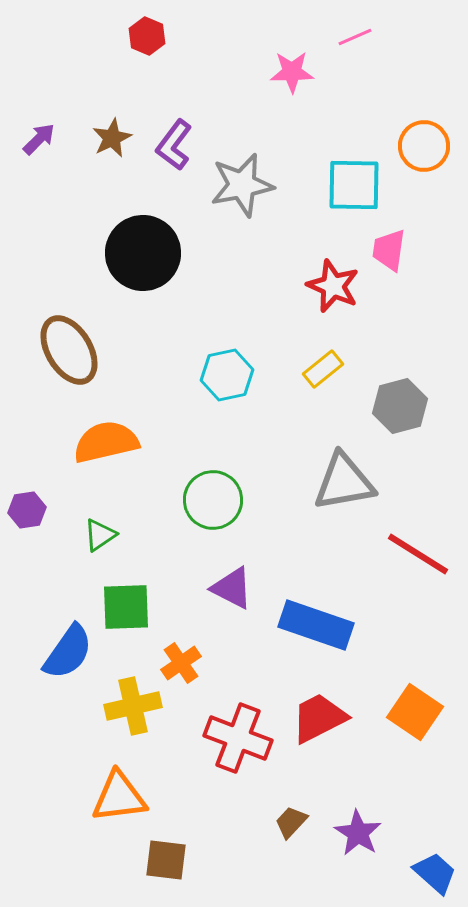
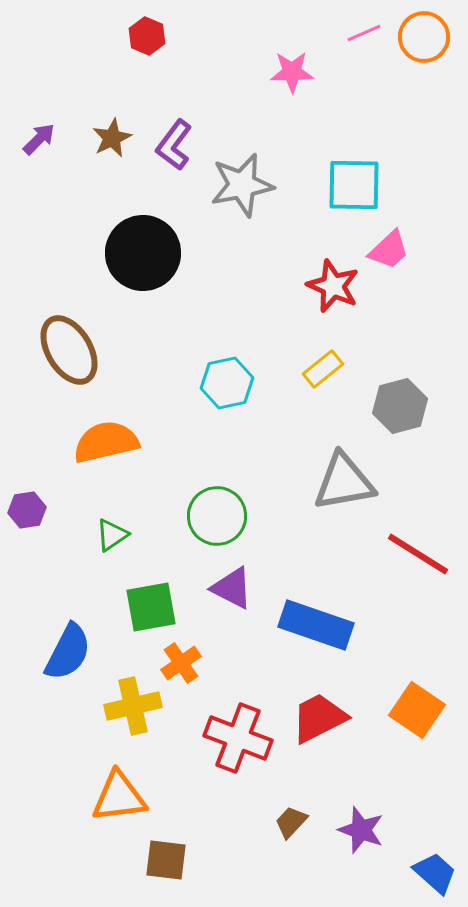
pink line: moved 9 px right, 4 px up
orange circle: moved 109 px up
pink trapezoid: rotated 141 degrees counterclockwise
cyan hexagon: moved 8 px down
green circle: moved 4 px right, 16 px down
green triangle: moved 12 px right
green square: moved 25 px right; rotated 8 degrees counterclockwise
blue semicircle: rotated 8 degrees counterclockwise
orange square: moved 2 px right, 2 px up
purple star: moved 3 px right, 3 px up; rotated 12 degrees counterclockwise
